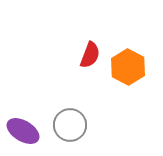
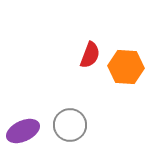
orange hexagon: moved 2 px left; rotated 24 degrees counterclockwise
purple ellipse: rotated 56 degrees counterclockwise
